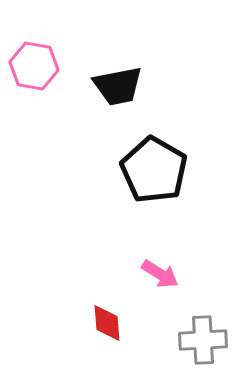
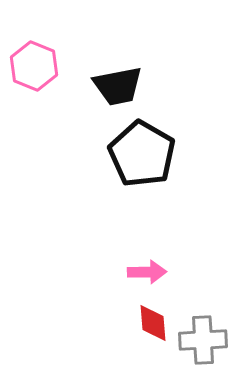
pink hexagon: rotated 12 degrees clockwise
black pentagon: moved 12 px left, 16 px up
pink arrow: moved 13 px left, 2 px up; rotated 33 degrees counterclockwise
red diamond: moved 46 px right
